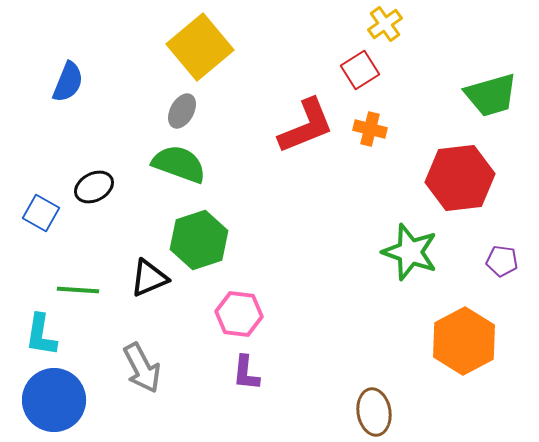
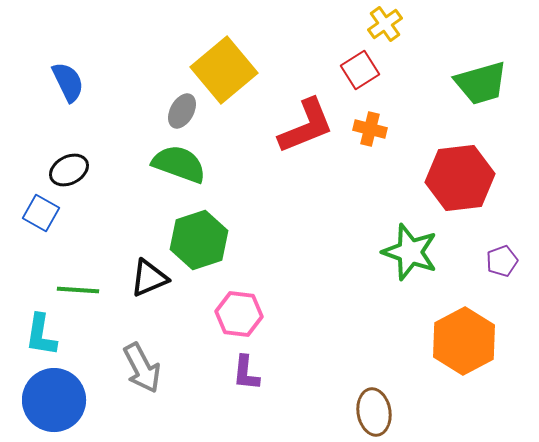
yellow square: moved 24 px right, 23 px down
blue semicircle: rotated 48 degrees counterclockwise
green trapezoid: moved 10 px left, 12 px up
black ellipse: moved 25 px left, 17 px up
purple pentagon: rotated 28 degrees counterclockwise
